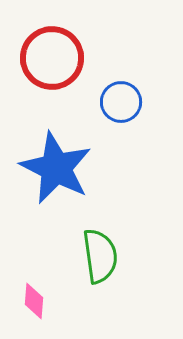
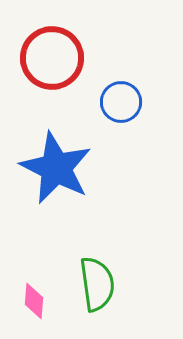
green semicircle: moved 3 px left, 28 px down
